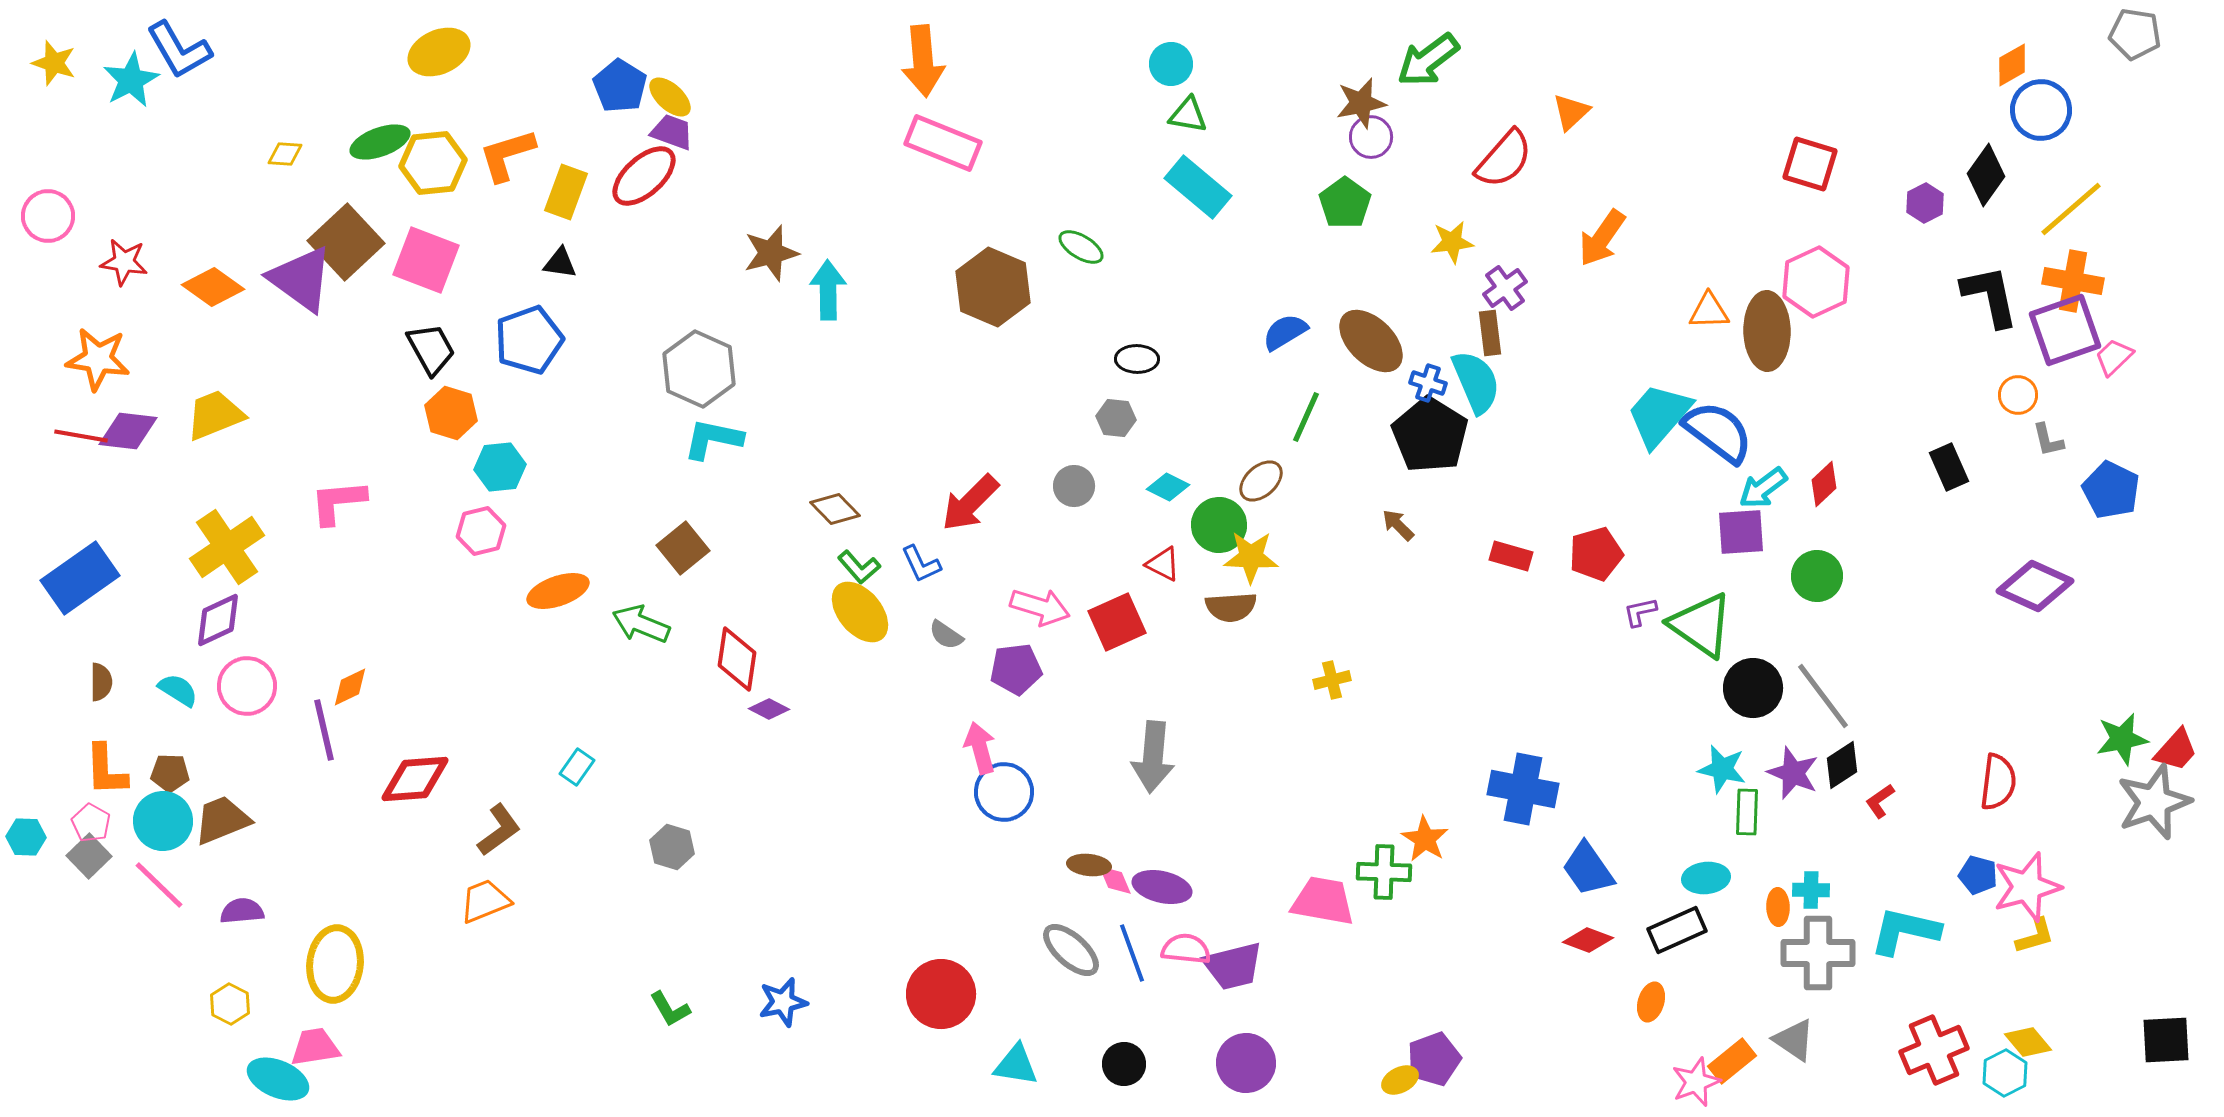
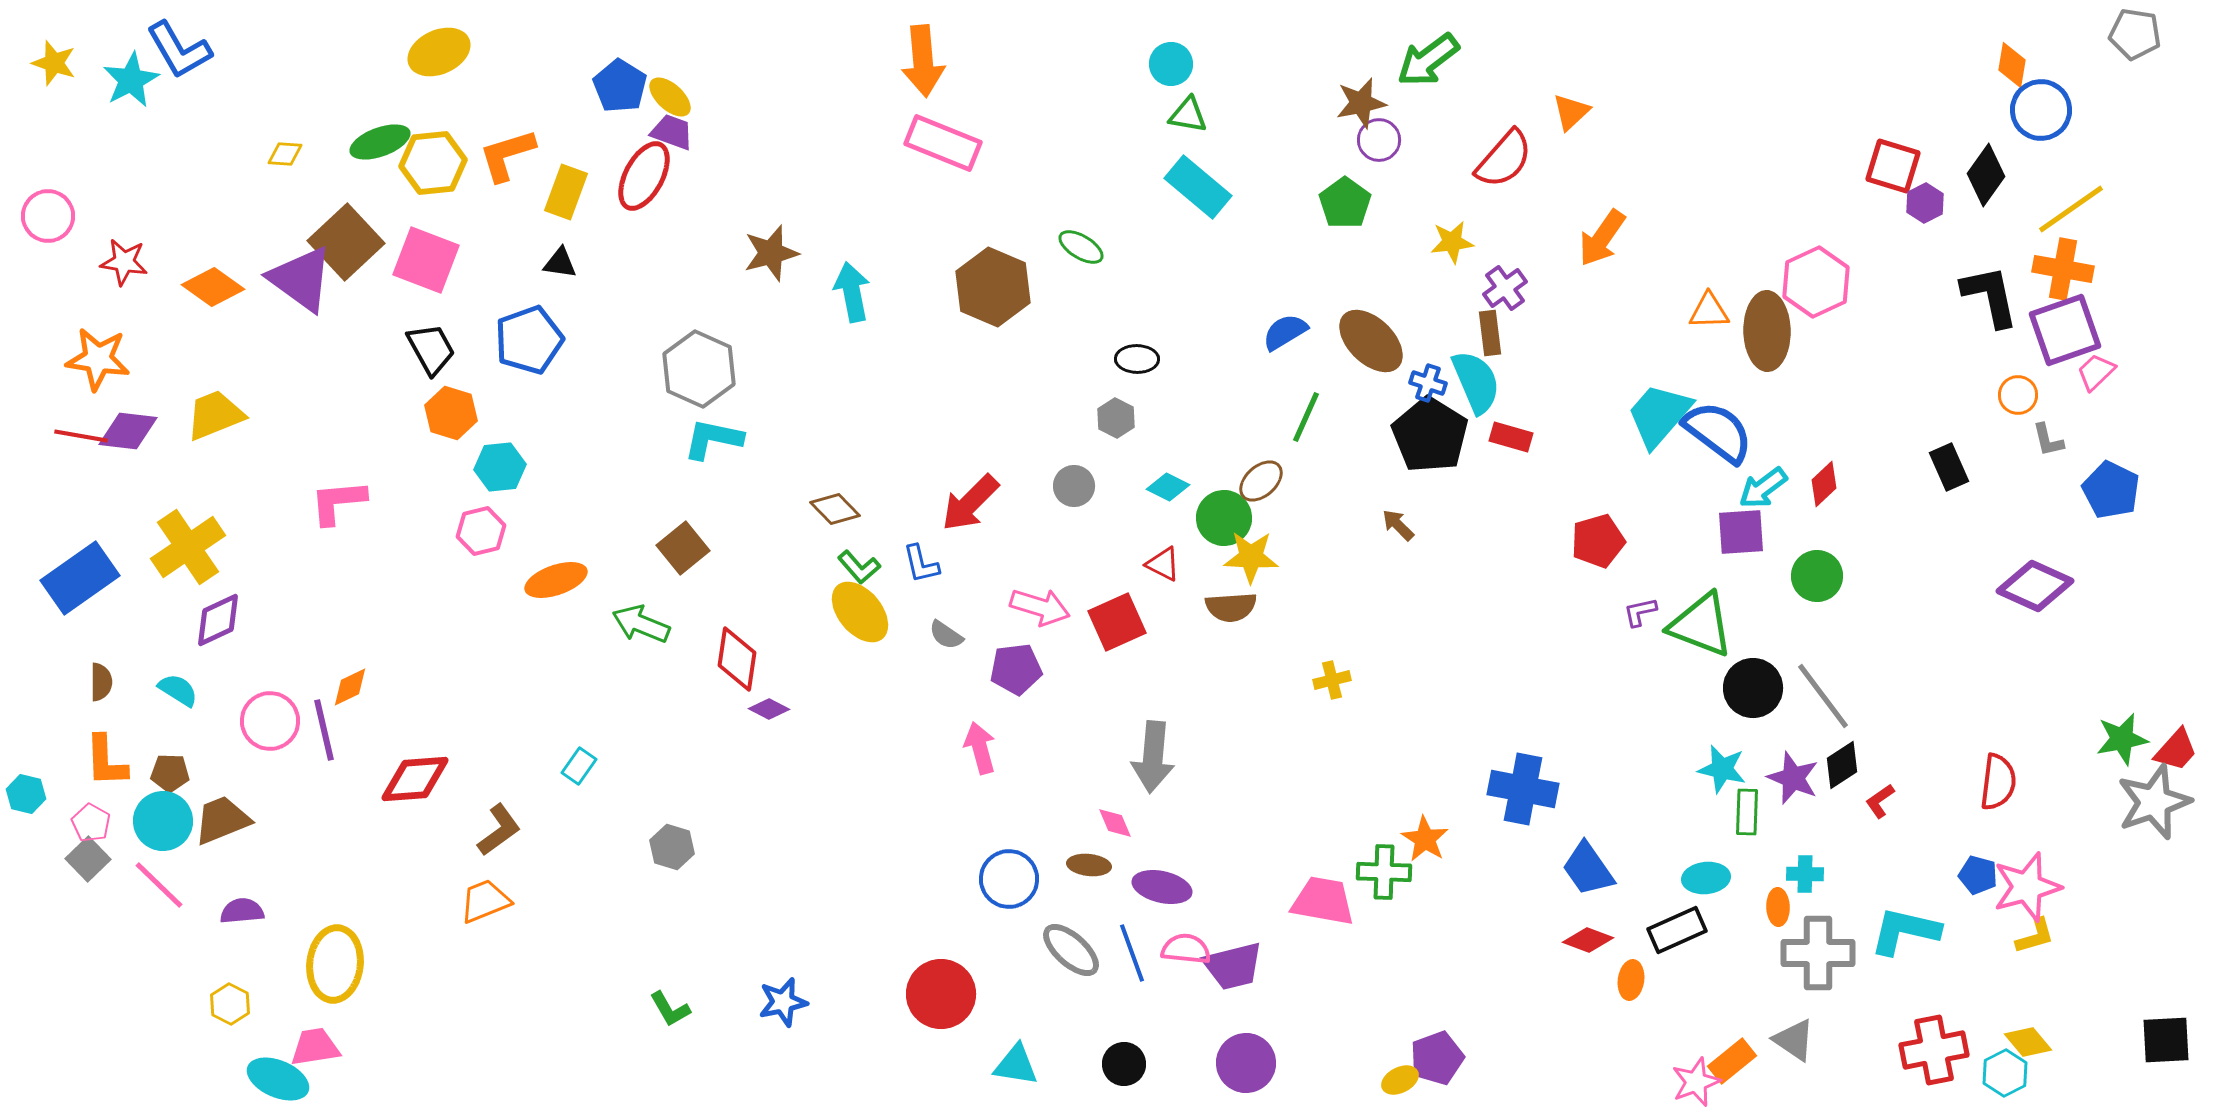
orange diamond at (2012, 65): rotated 51 degrees counterclockwise
purple circle at (1371, 137): moved 8 px right, 3 px down
red square at (1810, 164): moved 83 px right, 2 px down
red ellipse at (644, 176): rotated 20 degrees counterclockwise
yellow line at (2071, 209): rotated 6 degrees clockwise
orange cross at (2073, 281): moved 10 px left, 12 px up
cyan arrow at (828, 290): moved 24 px right, 2 px down; rotated 10 degrees counterclockwise
pink trapezoid at (2114, 357): moved 18 px left, 15 px down
gray hexagon at (1116, 418): rotated 21 degrees clockwise
green circle at (1219, 525): moved 5 px right, 7 px up
yellow cross at (227, 547): moved 39 px left
red pentagon at (1596, 554): moved 2 px right, 13 px up
red rectangle at (1511, 556): moved 119 px up
blue L-shape at (921, 564): rotated 12 degrees clockwise
orange ellipse at (558, 591): moved 2 px left, 11 px up
green triangle at (1701, 625): rotated 14 degrees counterclockwise
pink circle at (247, 686): moved 23 px right, 35 px down
cyan rectangle at (577, 767): moved 2 px right, 1 px up
orange L-shape at (106, 770): moved 9 px up
purple star at (1793, 773): moved 5 px down
blue circle at (1004, 792): moved 5 px right, 87 px down
cyan hexagon at (26, 837): moved 43 px up; rotated 12 degrees clockwise
gray square at (89, 856): moved 1 px left, 3 px down
pink diamond at (1115, 880): moved 57 px up
cyan cross at (1811, 890): moved 6 px left, 16 px up
orange ellipse at (1651, 1002): moved 20 px left, 22 px up; rotated 9 degrees counterclockwise
red cross at (1934, 1050): rotated 12 degrees clockwise
purple pentagon at (1434, 1059): moved 3 px right, 1 px up
